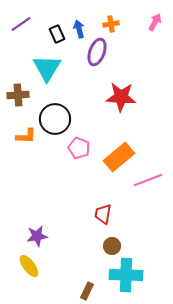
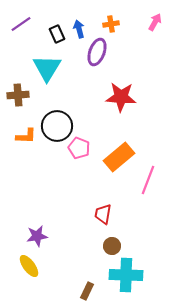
black circle: moved 2 px right, 7 px down
pink line: rotated 48 degrees counterclockwise
